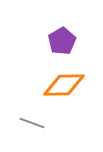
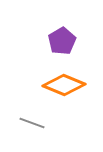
orange diamond: rotated 24 degrees clockwise
